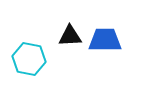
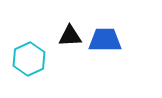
cyan hexagon: rotated 24 degrees clockwise
